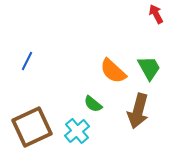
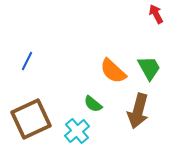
brown square: moved 1 px left, 8 px up
